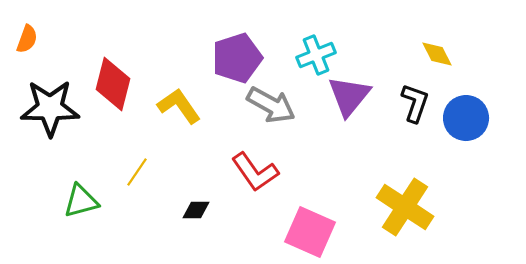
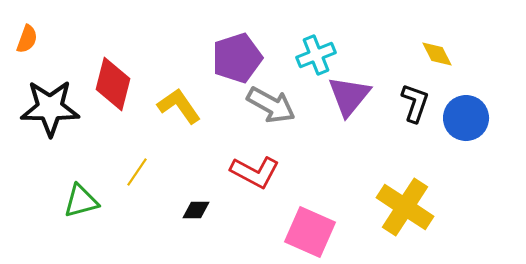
red L-shape: rotated 27 degrees counterclockwise
